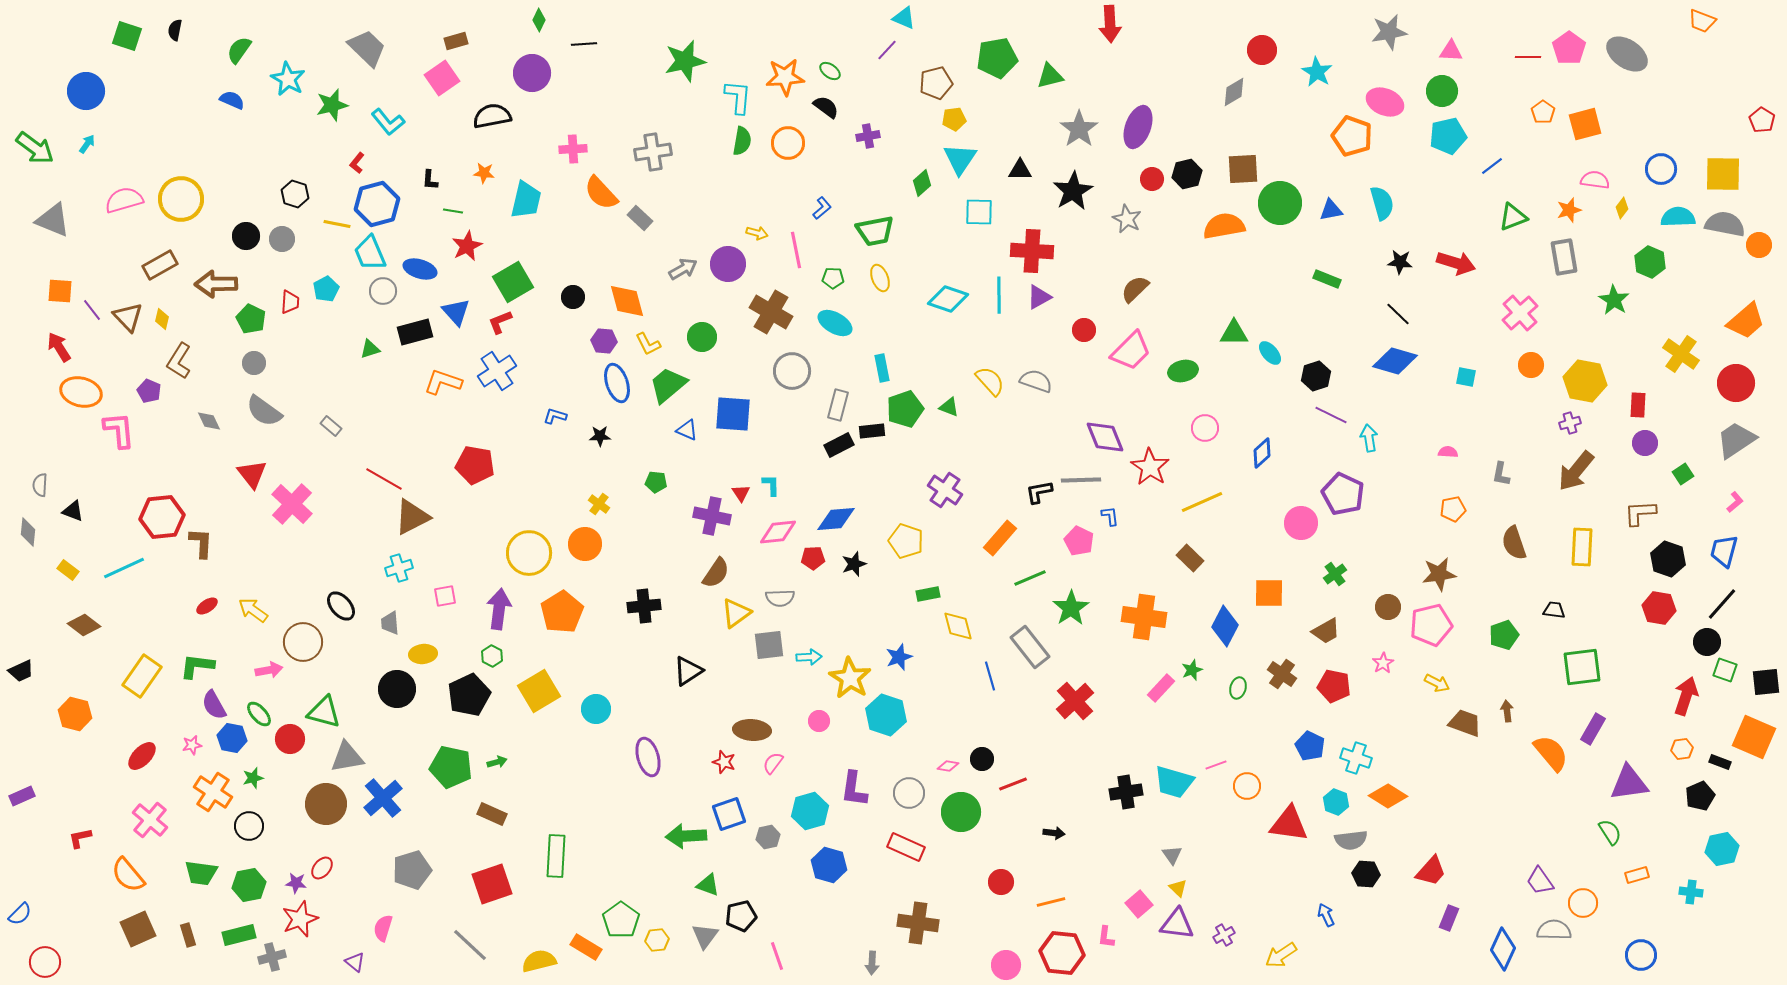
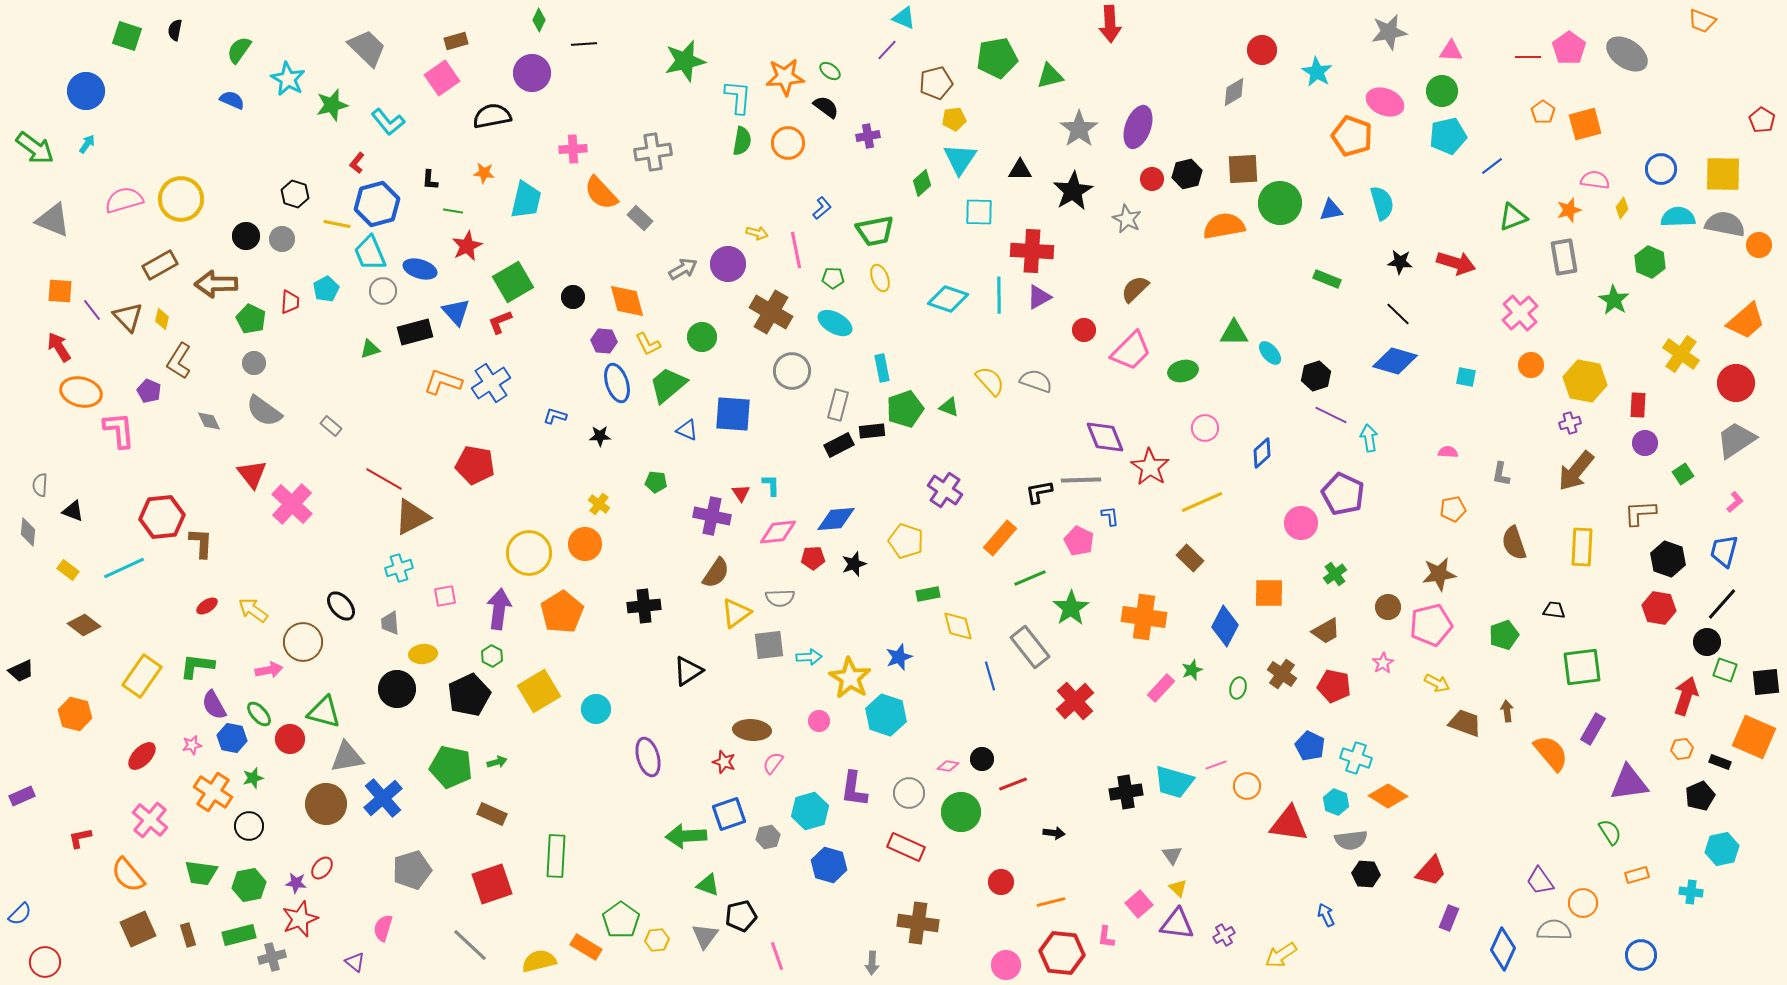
blue cross at (497, 371): moved 6 px left, 12 px down
